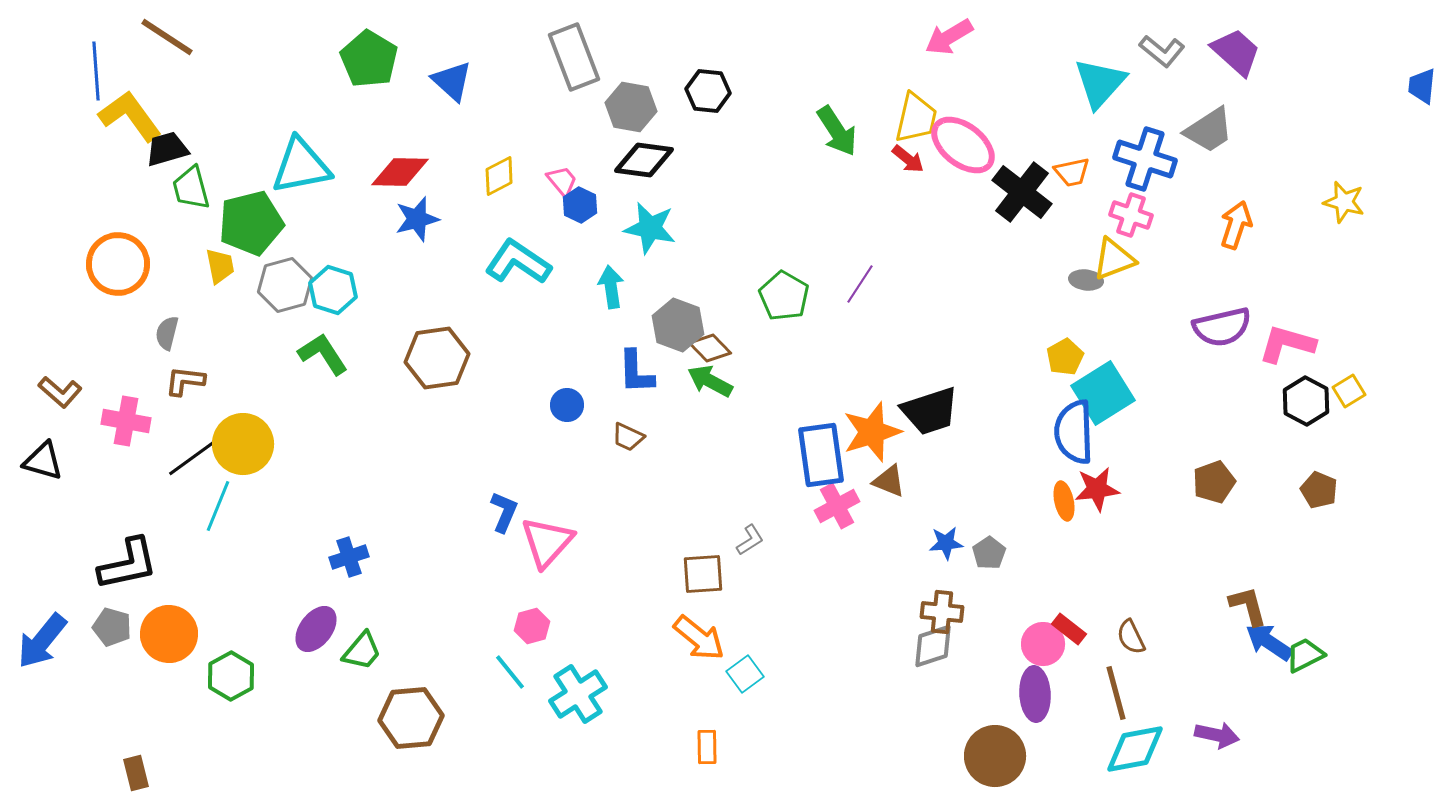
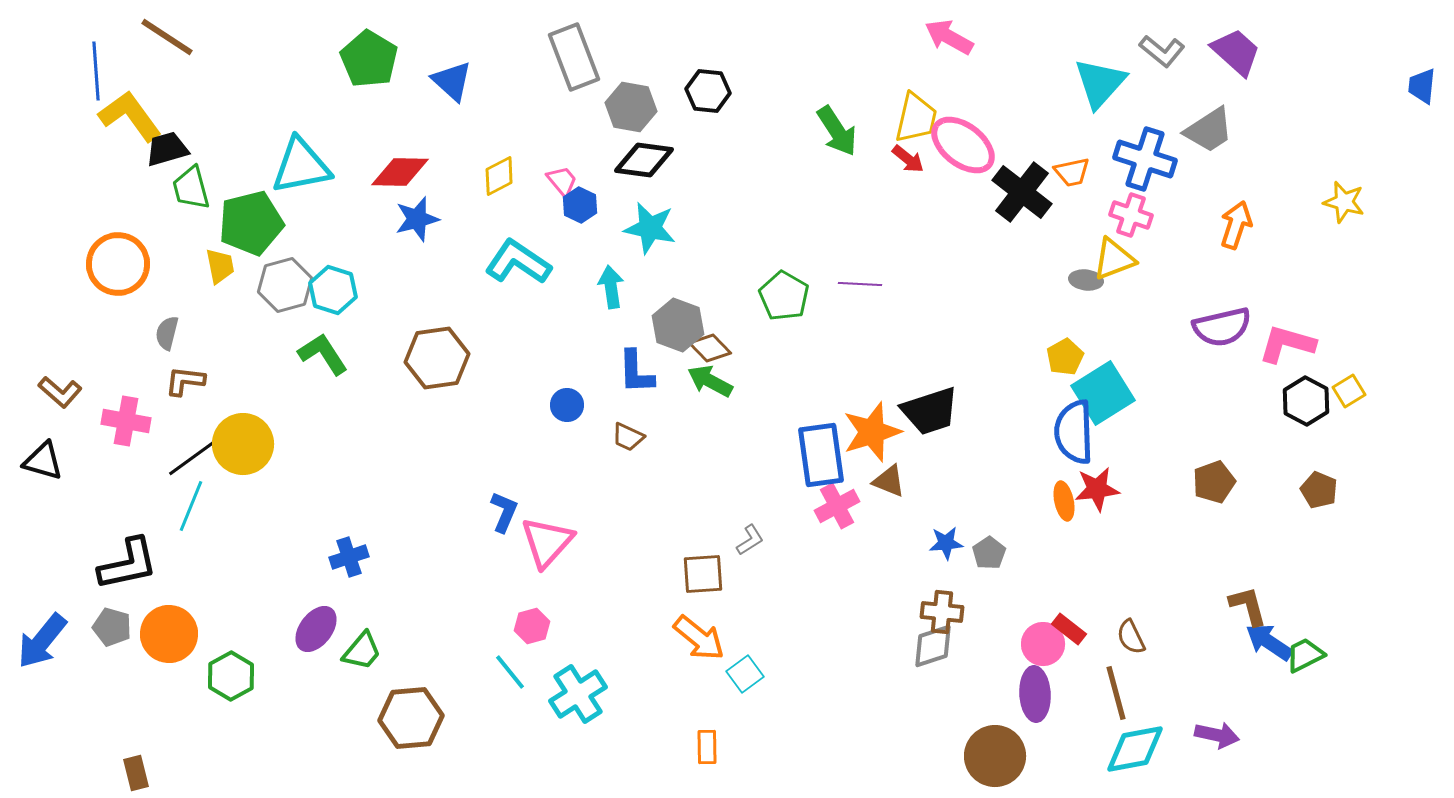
pink arrow at (949, 37): rotated 60 degrees clockwise
purple line at (860, 284): rotated 60 degrees clockwise
cyan line at (218, 506): moved 27 px left
